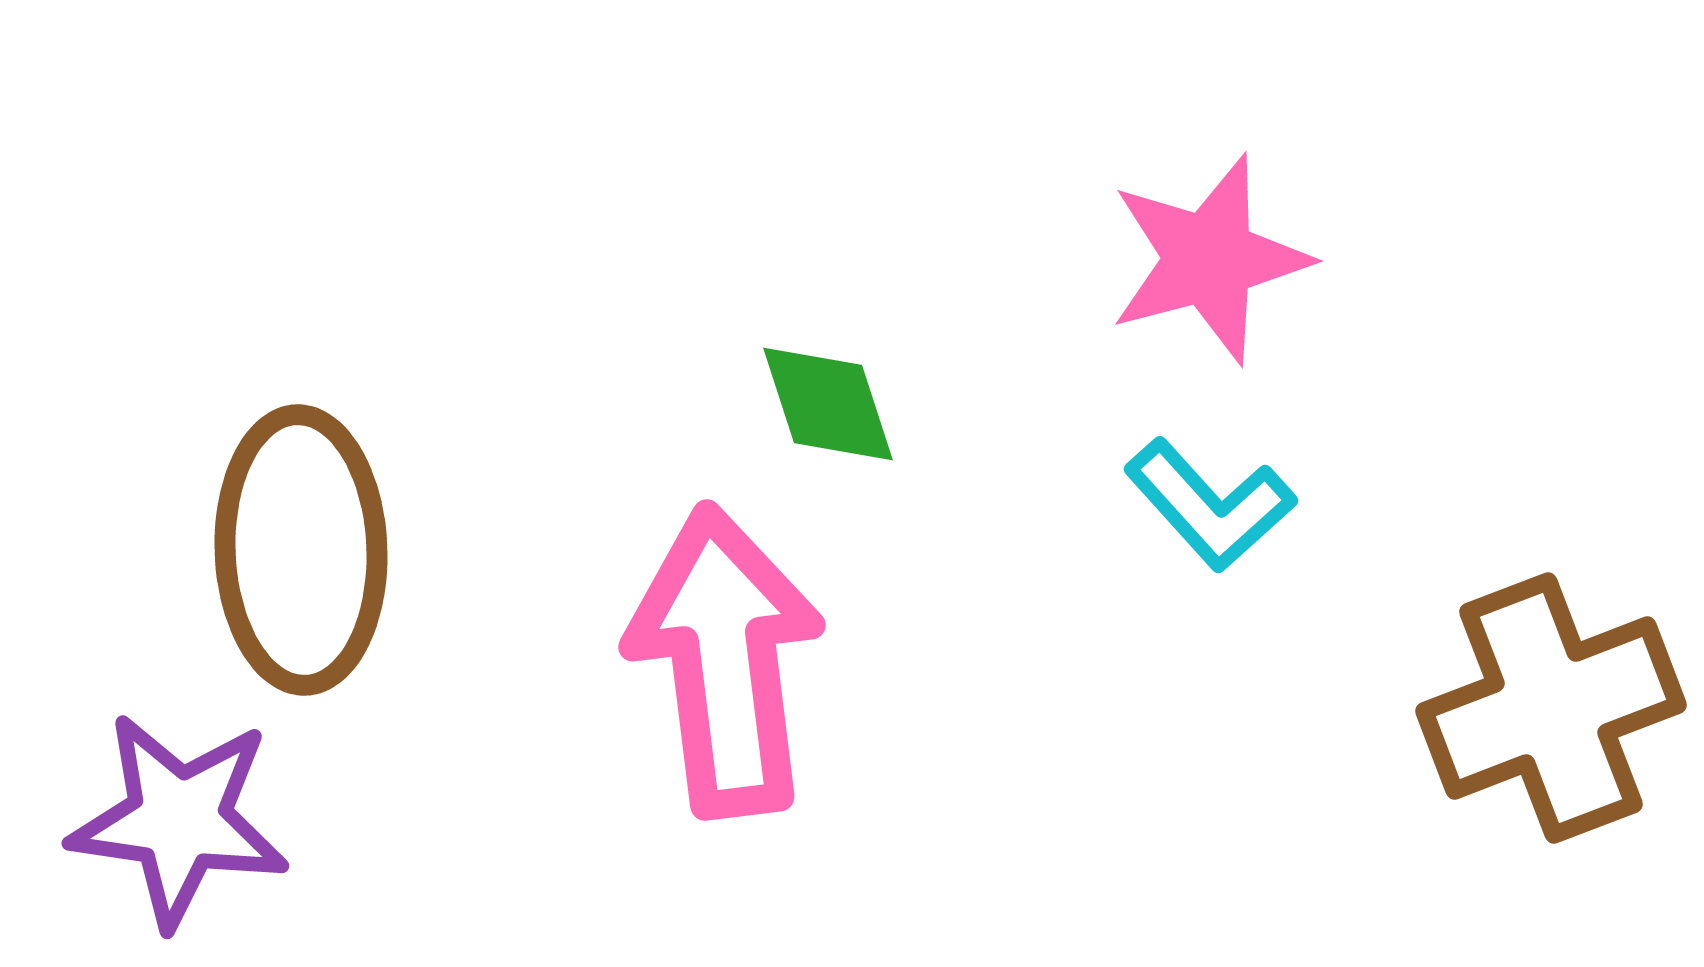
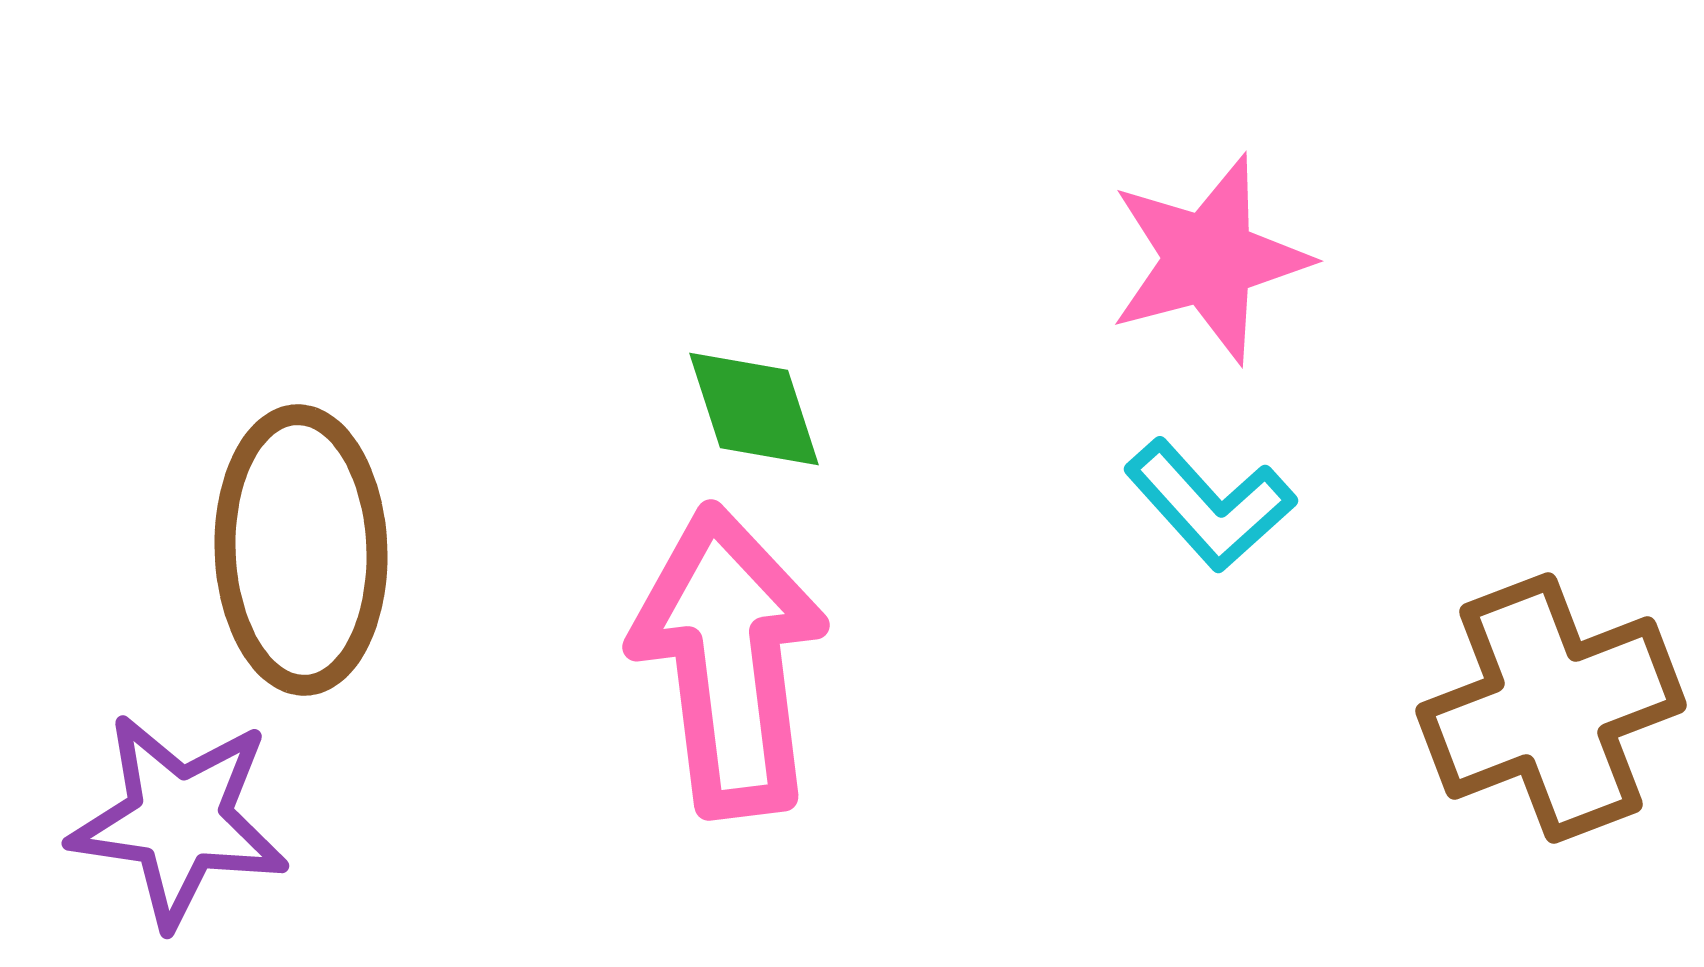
green diamond: moved 74 px left, 5 px down
pink arrow: moved 4 px right
